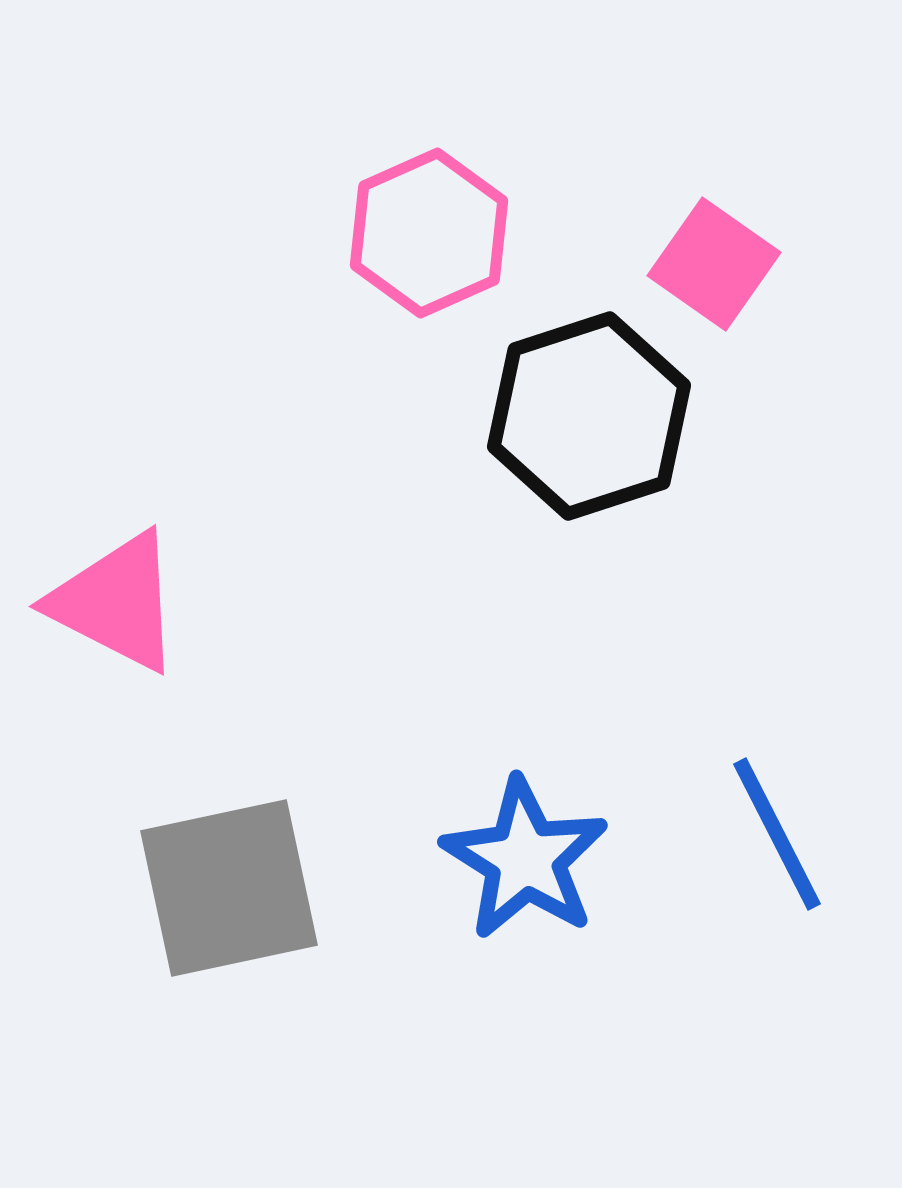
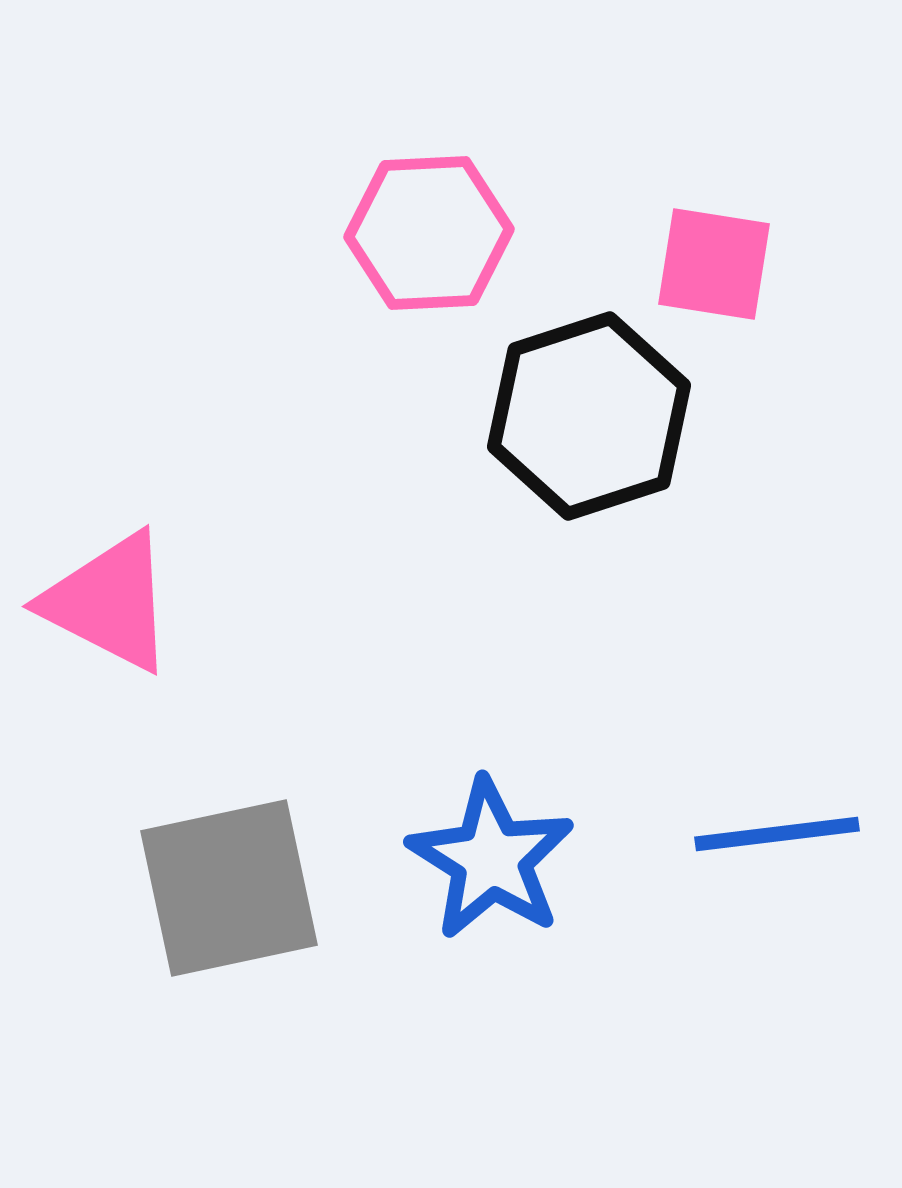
pink hexagon: rotated 21 degrees clockwise
pink square: rotated 26 degrees counterclockwise
pink triangle: moved 7 px left
blue line: rotated 70 degrees counterclockwise
blue star: moved 34 px left
